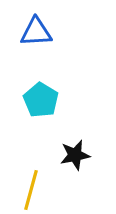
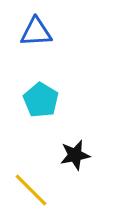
yellow line: rotated 60 degrees counterclockwise
